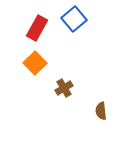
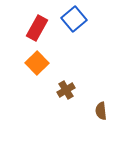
orange square: moved 2 px right
brown cross: moved 2 px right, 2 px down
